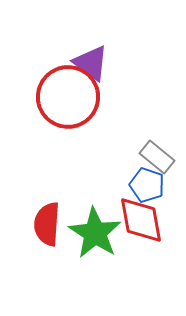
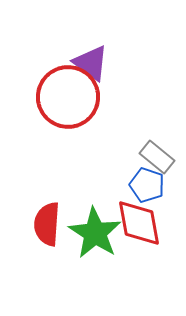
red diamond: moved 2 px left, 3 px down
